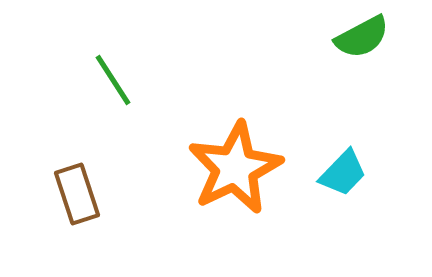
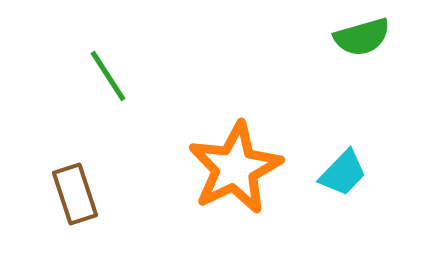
green semicircle: rotated 12 degrees clockwise
green line: moved 5 px left, 4 px up
brown rectangle: moved 2 px left
